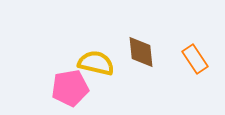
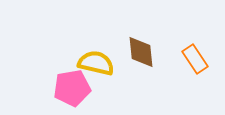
pink pentagon: moved 2 px right
